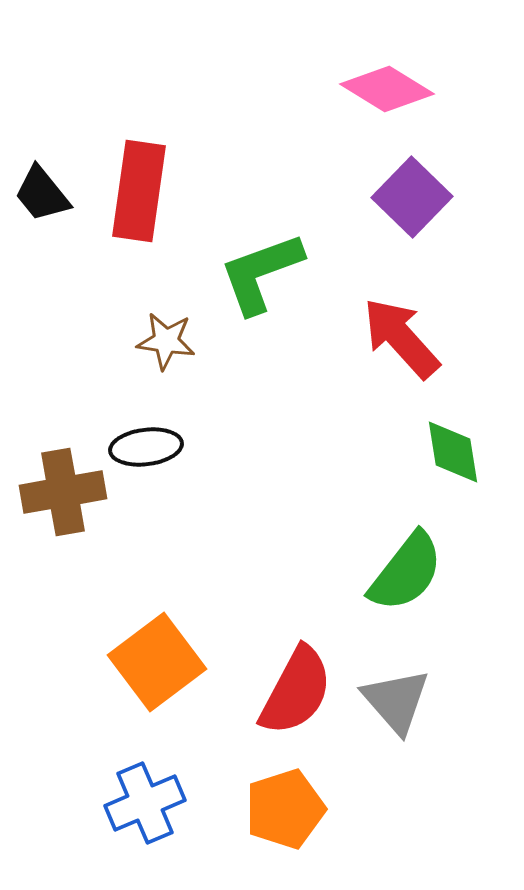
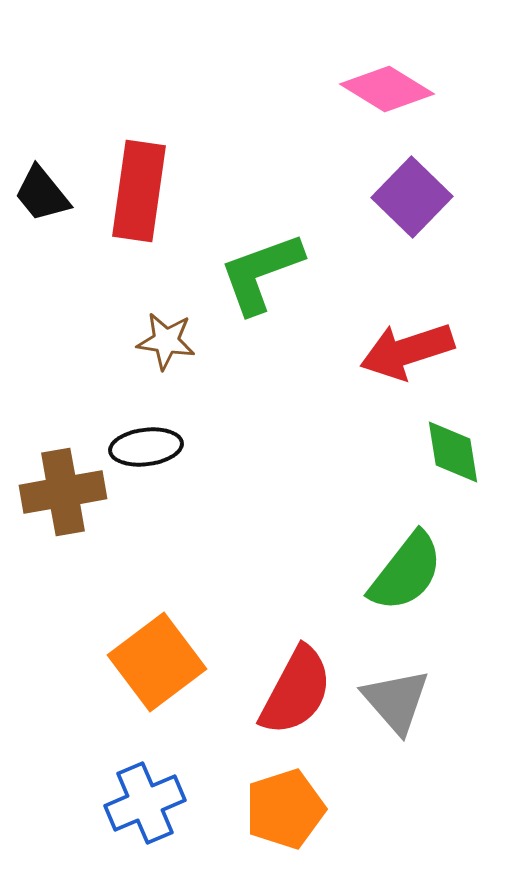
red arrow: moved 6 px right, 13 px down; rotated 66 degrees counterclockwise
